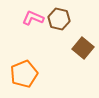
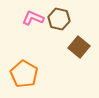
brown square: moved 4 px left, 1 px up
orange pentagon: rotated 20 degrees counterclockwise
